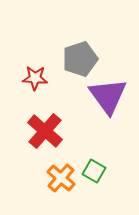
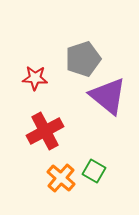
gray pentagon: moved 3 px right
purple triangle: rotated 15 degrees counterclockwise
red cross: rotated 21 degrees clockwise
